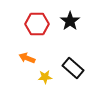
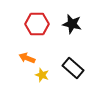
black star: moved 2 px right, 3 px down; rotated 24 degrees counterclockwise
yellow star: moved 3 px left, 2 px up; rotated 24 degrees clockwise
